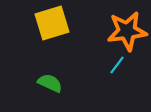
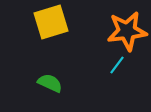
yellow square: moved 1 px left, 1 px up
